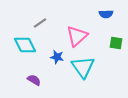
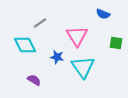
blue semicircle: moved 3 px left; rotated 24 degrees clockwise
pink triangle: rotated 20 degrees counterclockwise
